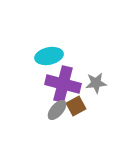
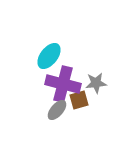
cyan ellipse: rotated 40 degrees counterclockwise
brown square: moved 3 px right, 6 px up; rotated 12 degrees clockwise
